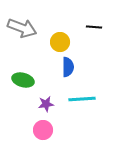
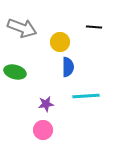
green ellipse: moved 8 px left, 8 px up
cyan line: moved 4 px right, 3 px up
